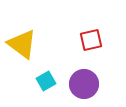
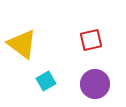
purple circle: moved 11 px right
